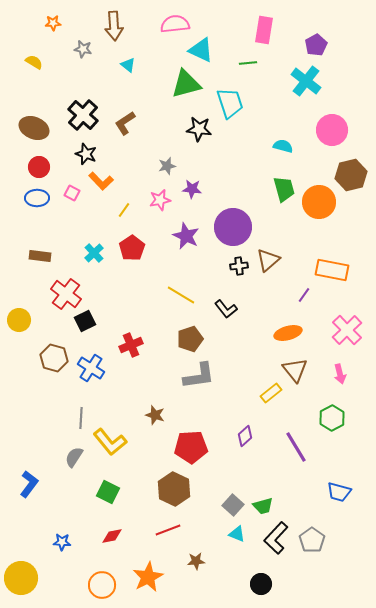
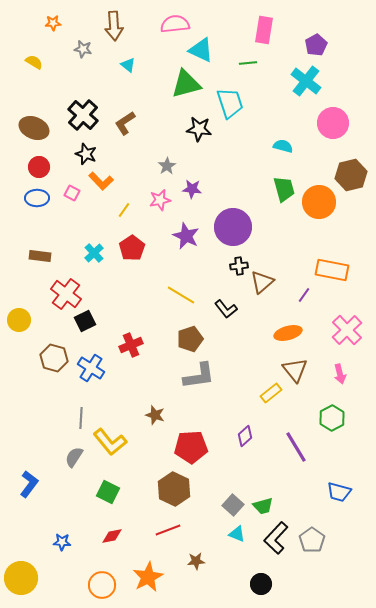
pink circle at (332, 130): moved 1 px right, 7 px up
gray star at (167, 166): rotated 18 degrees counterclockwise
brown triangle at (268, 260): moved 6 px left, 22 px down
